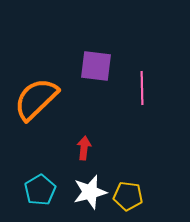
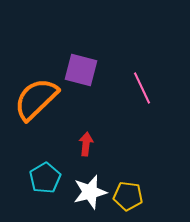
purple square: moved 15 px left, 4 px down; rotated 8 degrees clockwise
pink line: rotated 24 degrees counterclockwise
red arrow: moved 2 px right, 4 px up
cyan pentagon: moved 5 px right, 12 px up
